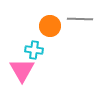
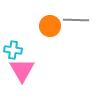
gray line: moved 4 px left, 1 px down
cyan cross: moved 21 px left
